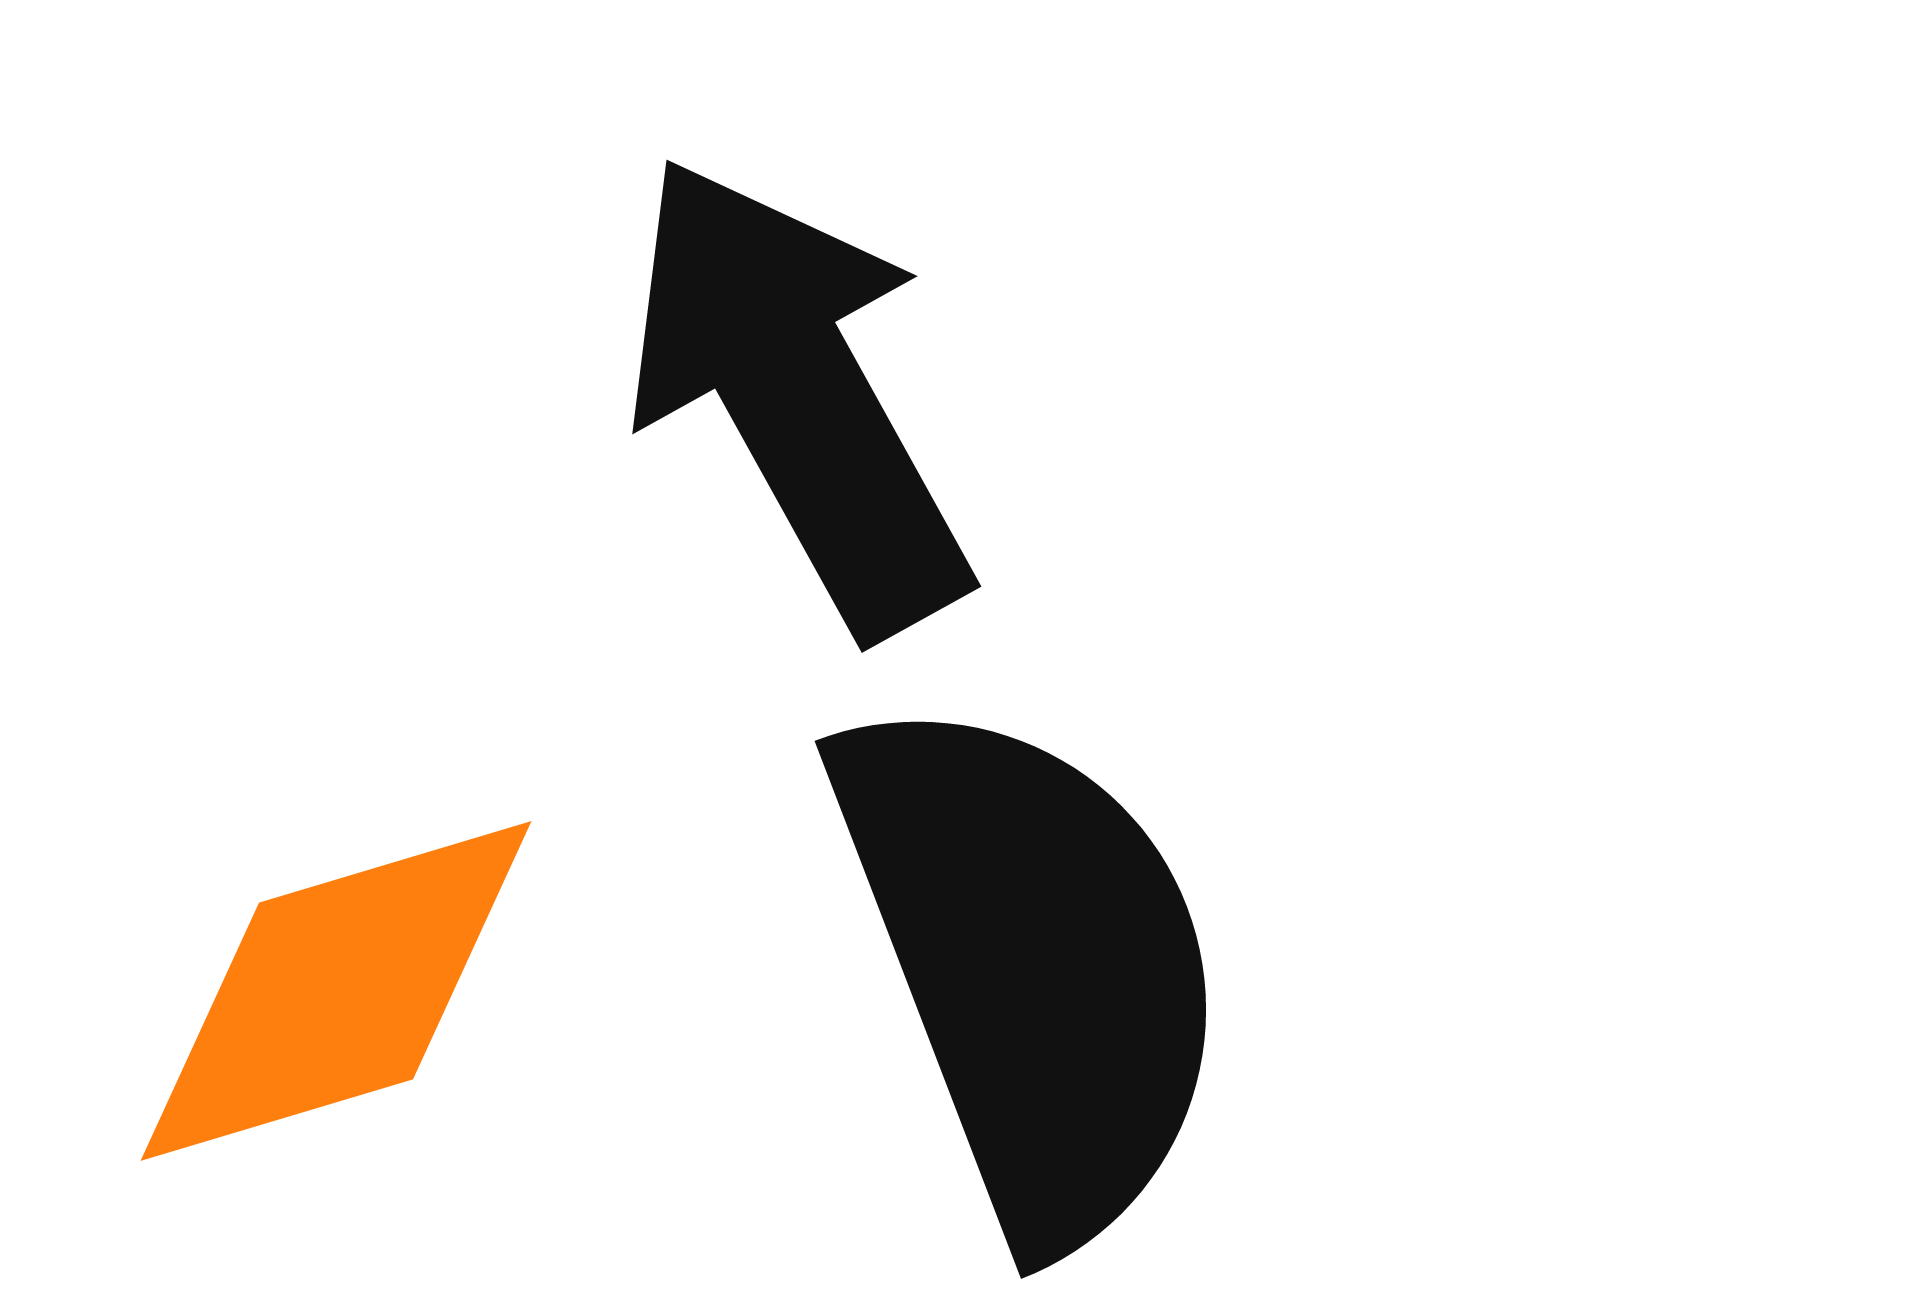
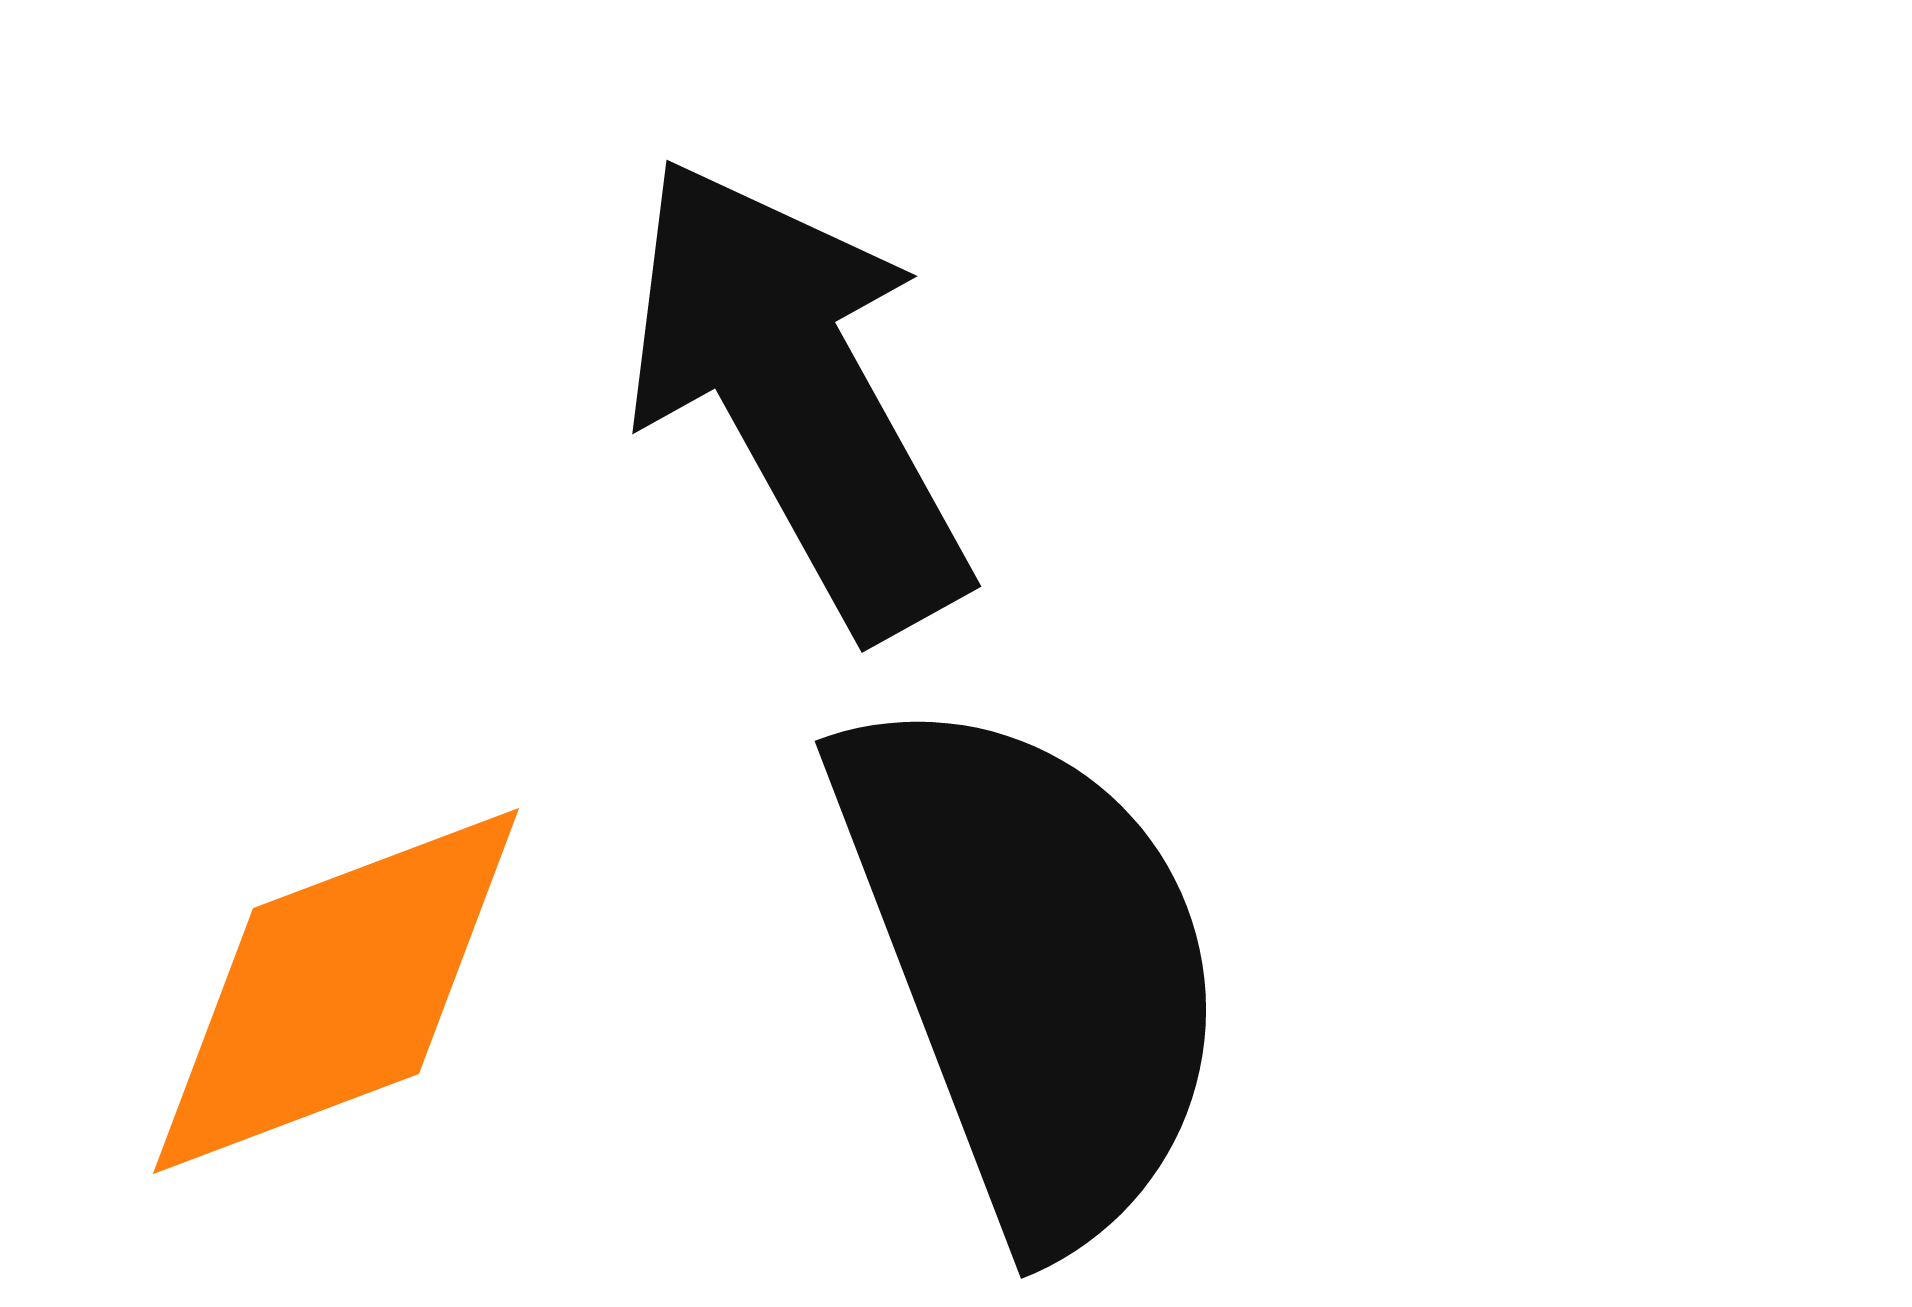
orange diamond: rotated 4 degrees counterclockwise
